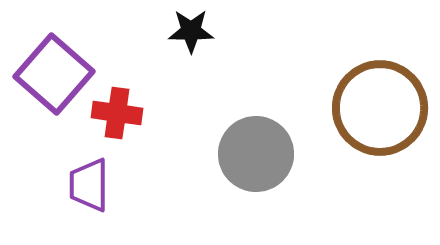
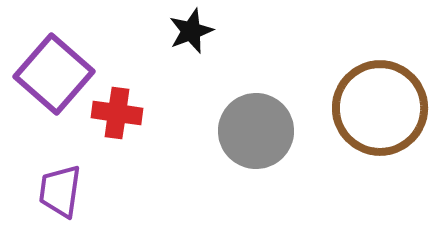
black star: rotated 21 degrees counterclockwise
gray circle: moved 23 px up
purple trapezoid: moved 29 px left, 6 px down; rotated 8 degrees clockwise
